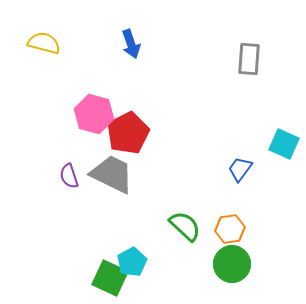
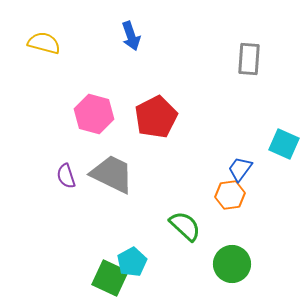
blue arrow: moved 8 px up
red pentagon: moved 28 px right, 16 px up
purple semicircle: moved 3 px left
orange hexagon: moved 34 px up
